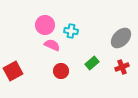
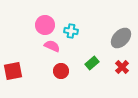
pink semicircle: moved 1 px down
red cross: rotated 24 degrees counterclockwise
red square: rotated 18 degrees clockwise
